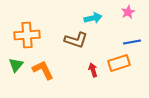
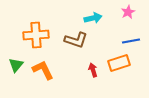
orange cross: moved 9 px right
blue line: moved 1 px left, 1 px up
